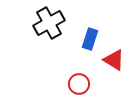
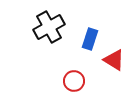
black cross: moved 4 px down
red circle: moved 5 px left, 3 px up
